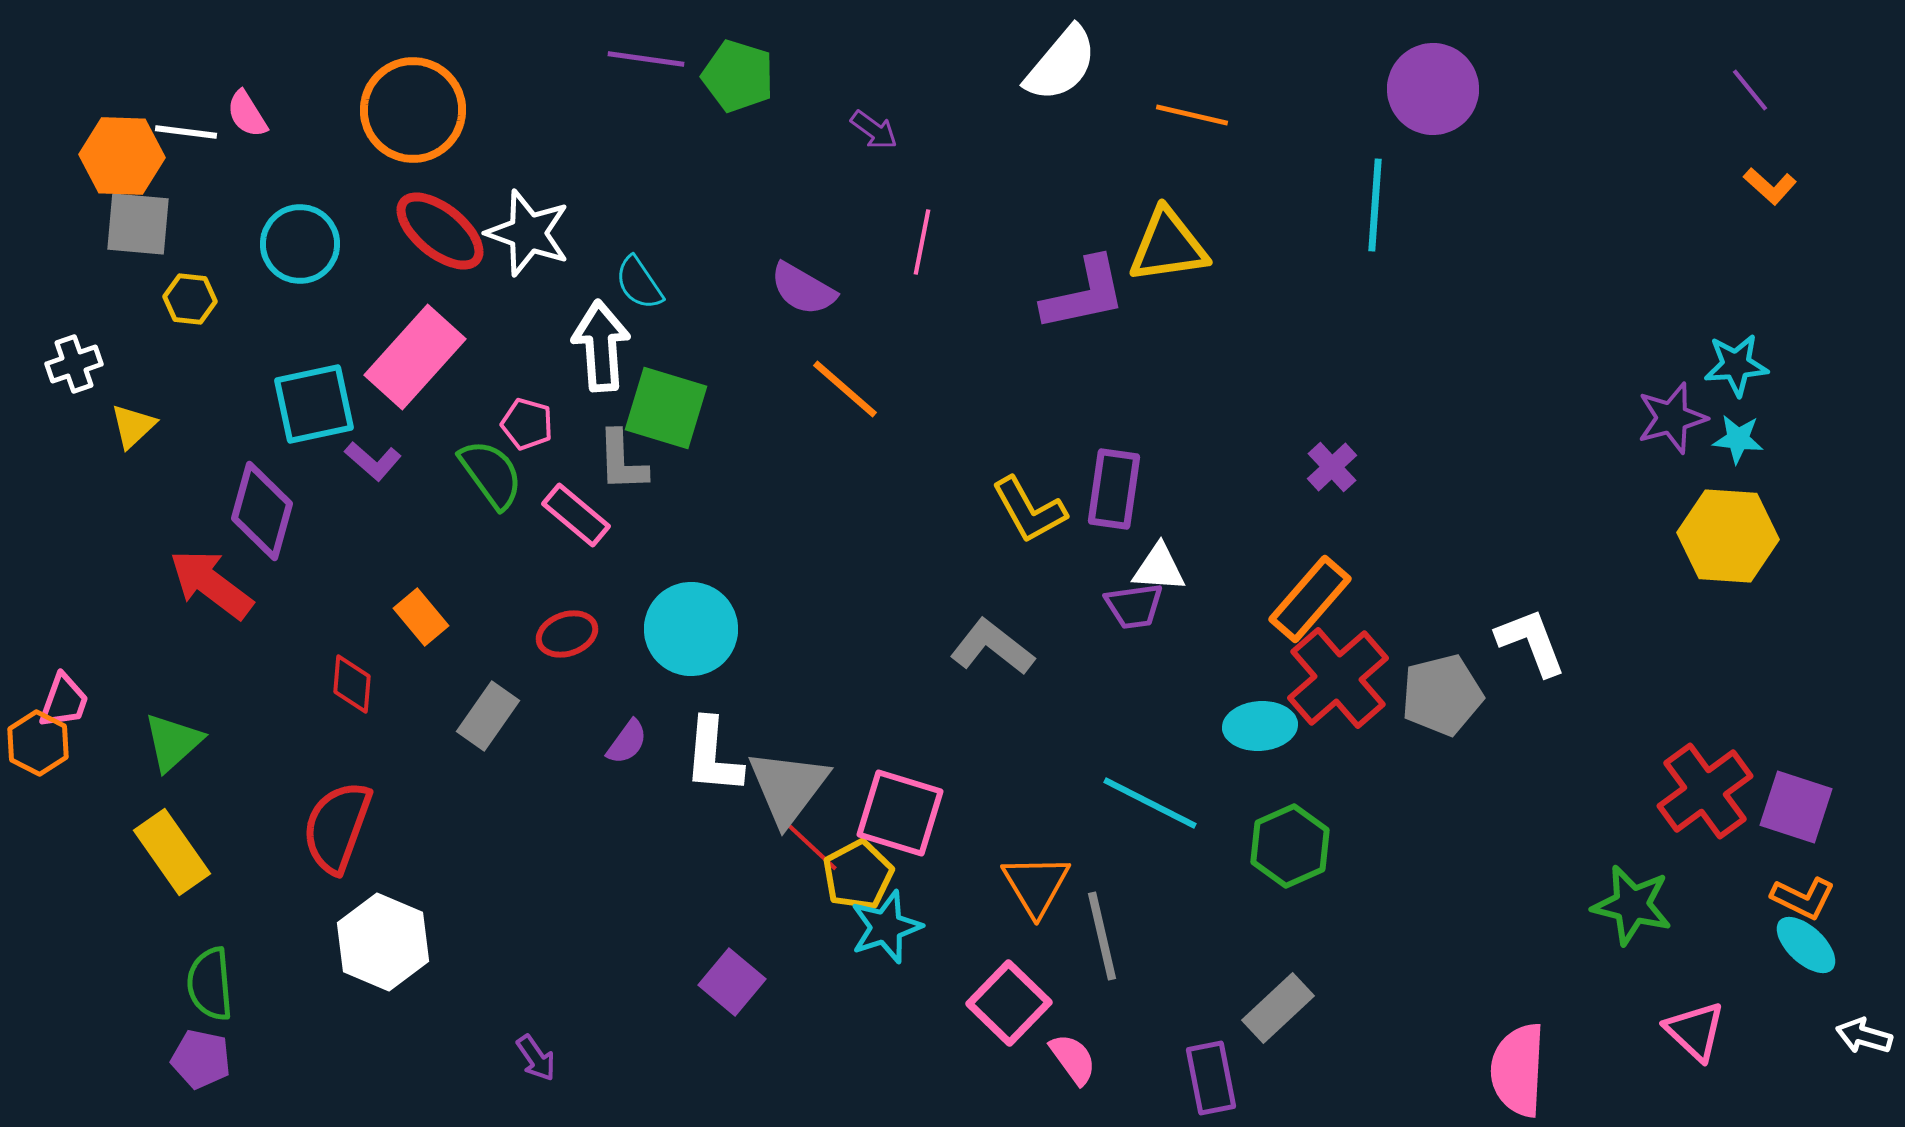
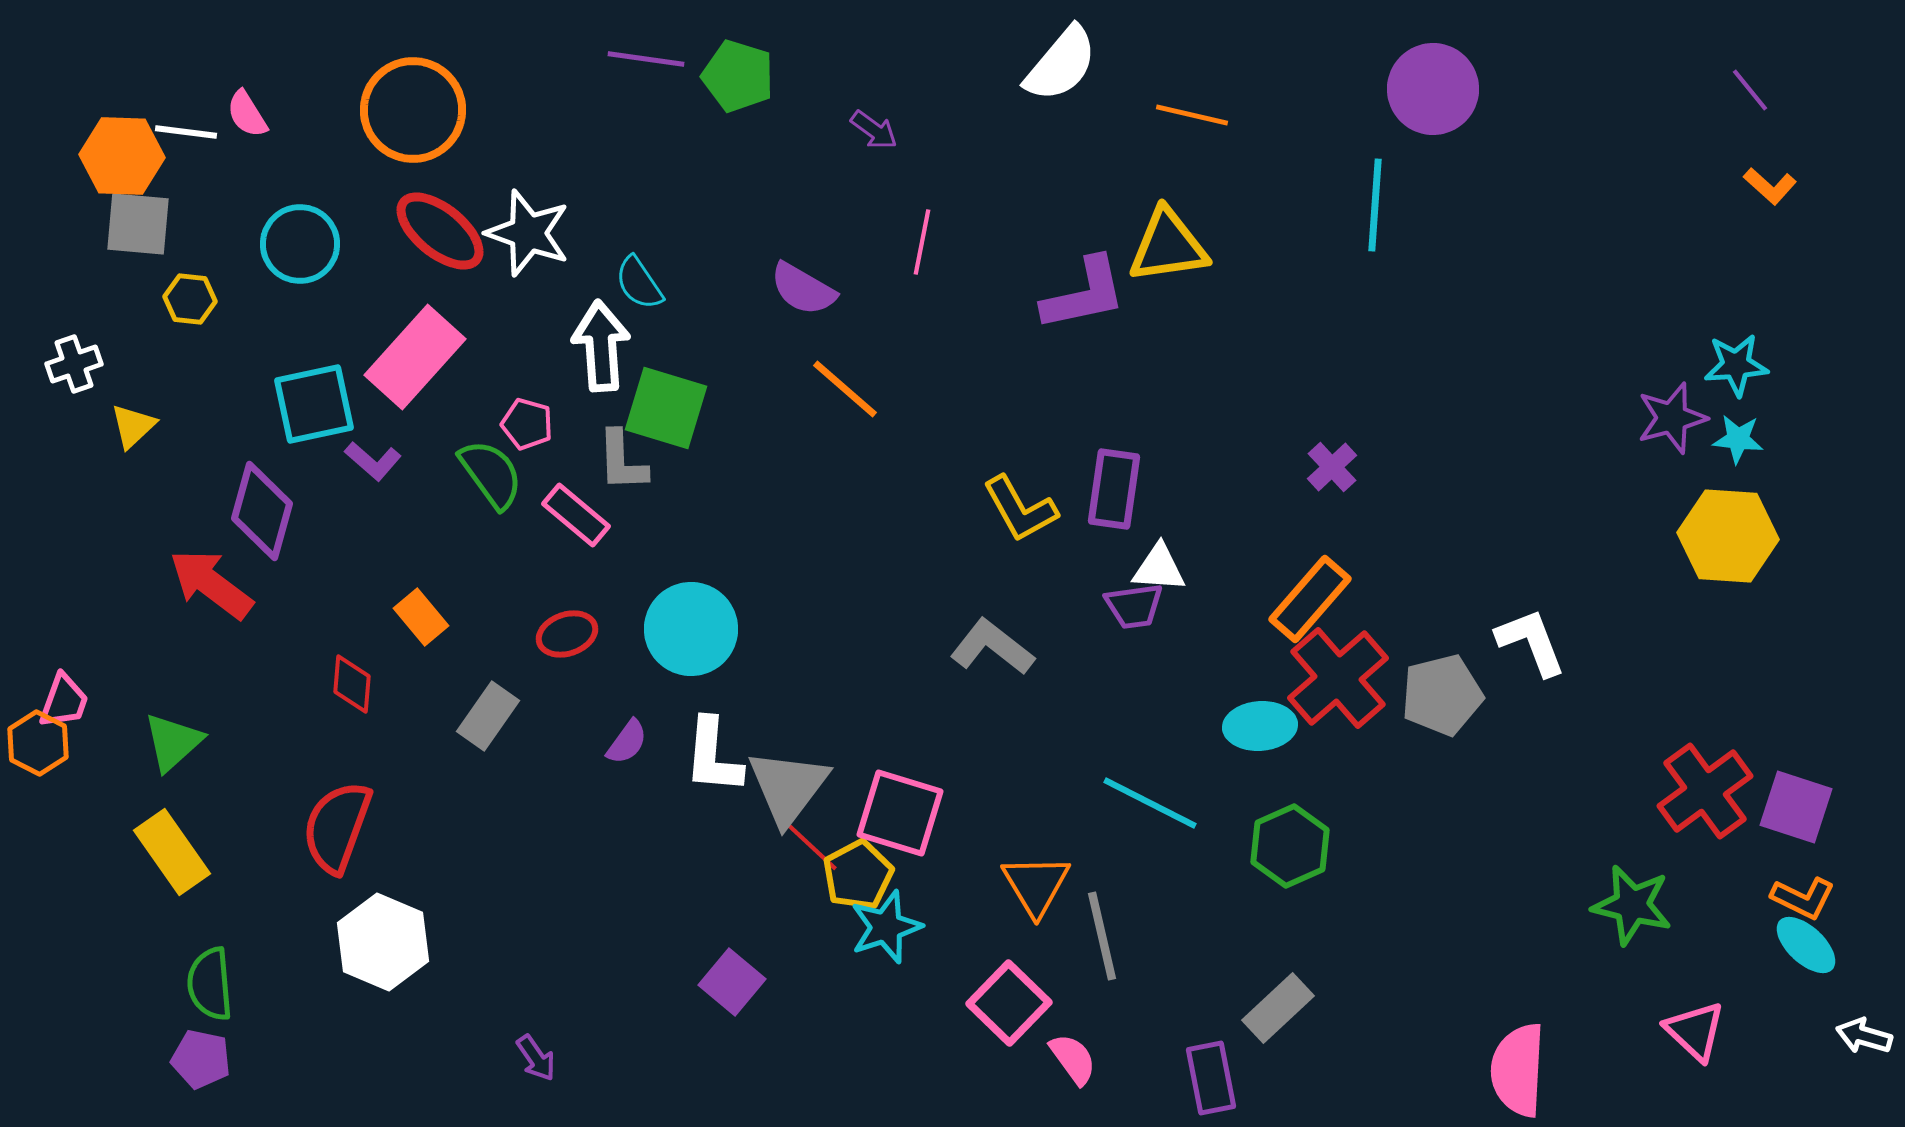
yellow L-shape at (1029, 510): moved 9 px left, 1 px up
